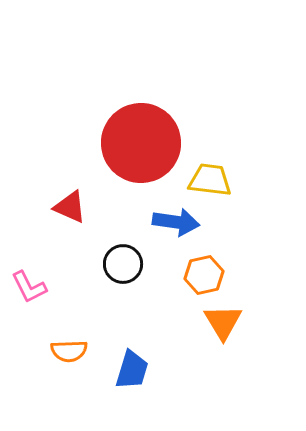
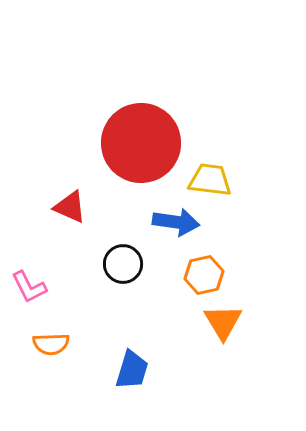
orange semicircle: moved 18 px left, 7 px up
